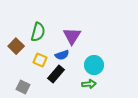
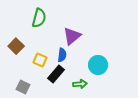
green semicircle: moved 1 px right, 14 px up
purple triangle: rotated 18 degrees clockwise
blue semicircle: rotated 64 degrees counterclockwise
cyan circle: moved 4 px right
green arrow: moved 9 px left
